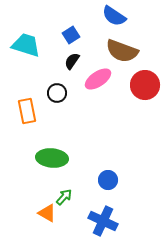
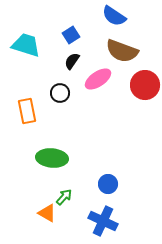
black circle: moved 3 px right
blue circle: moved 4 px down
